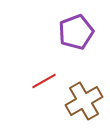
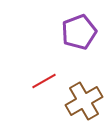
purple pentagon: moved 3 px right
